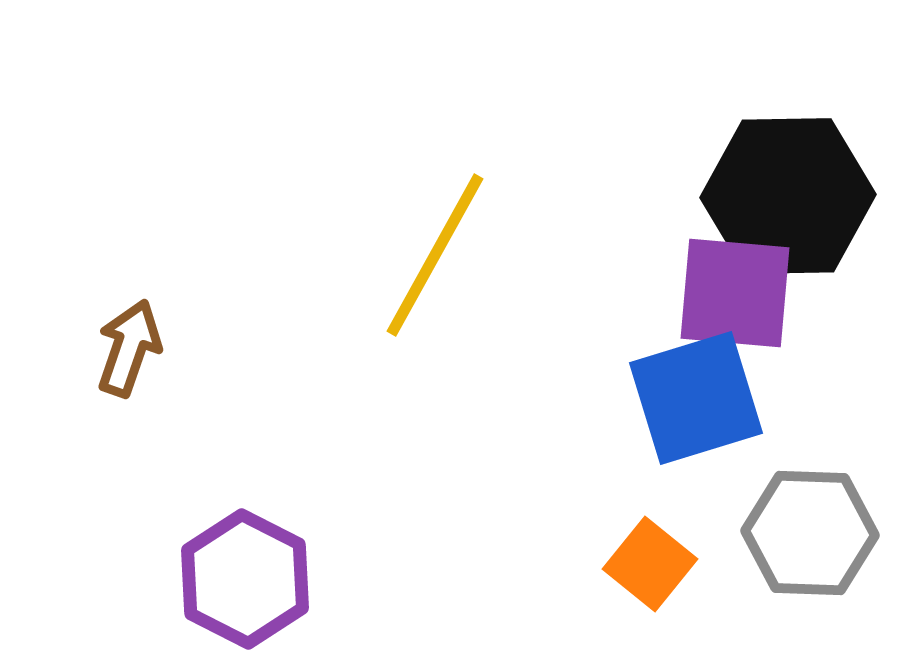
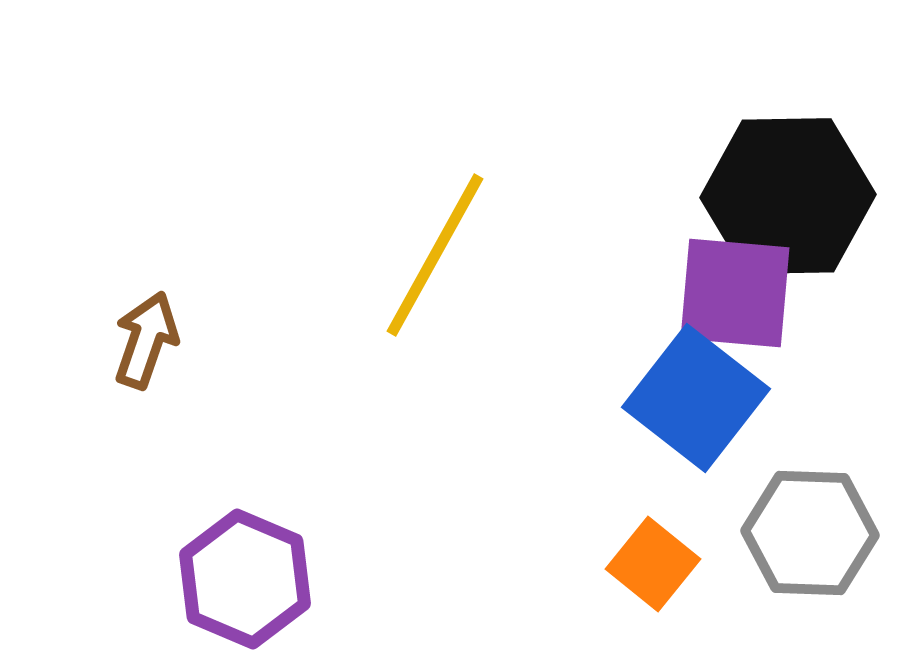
brown arrow: moved 17 px right, 8 px up
blue square: rotated 35 degrees counterclockwise
orange square: moved 3 px right
purple hexagon: rotated 4 degrees counterclockwise
